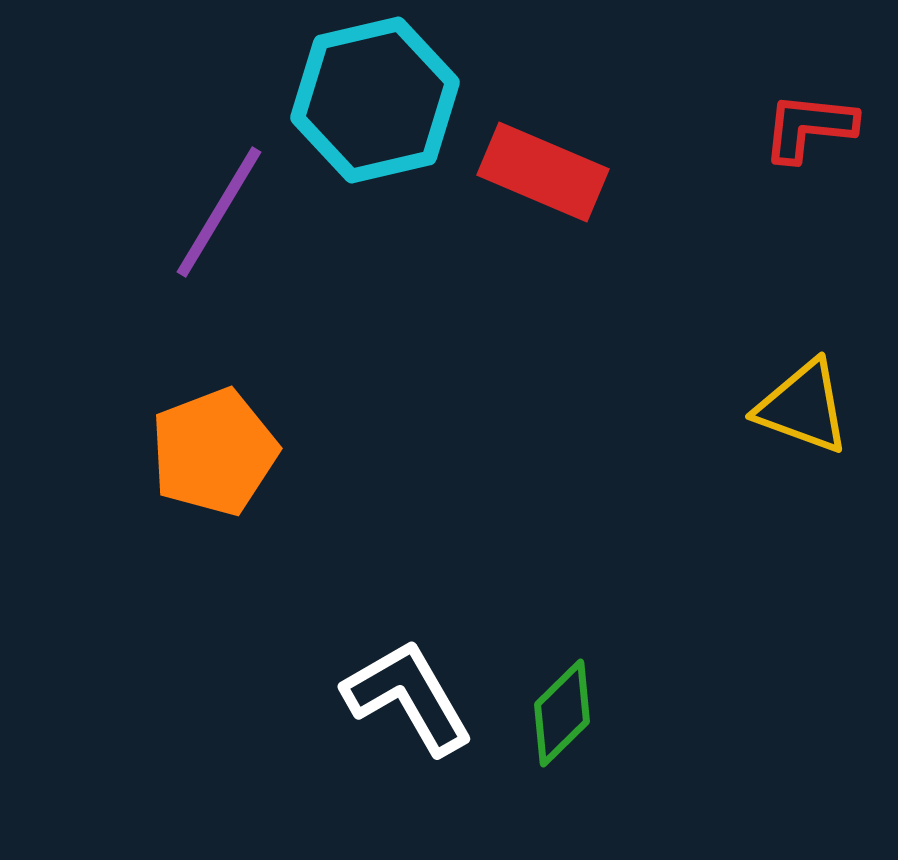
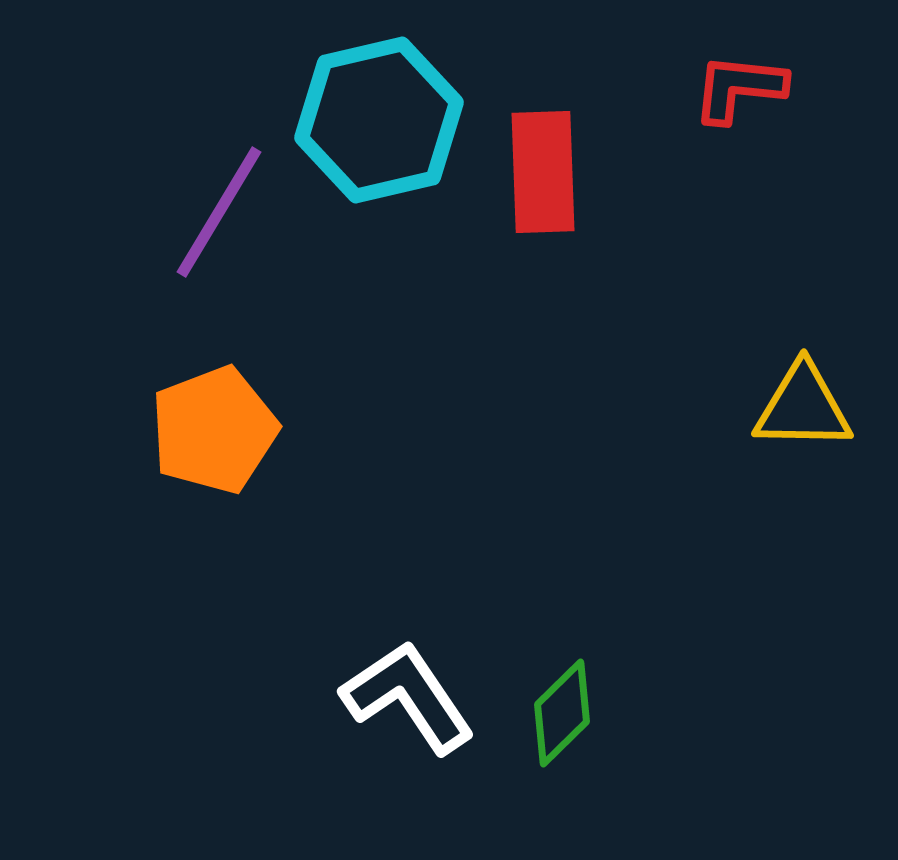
cyan hexagon: moved 4 px right, 20 px down
red L-shape: moved 70 px left, 39 px up
red rectangle: rotated 65 degrees clockwise
yellow triangle: rotated 19 degrees counterclockwise
orange pentagon: moved 22 px up
white L-shape: rotated 4 degrees counterclockwise
